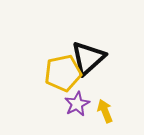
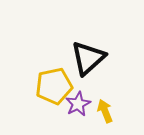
yellow pentagon: moved 9 px left, 13 px down
purple star: moved 1 px right
